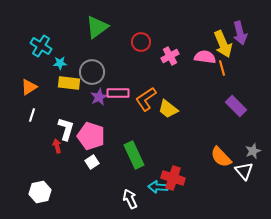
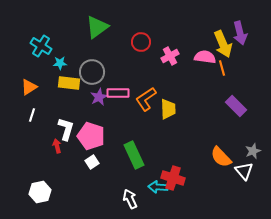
yellow trapezoid: rotated 130 degrees counterclockwise
